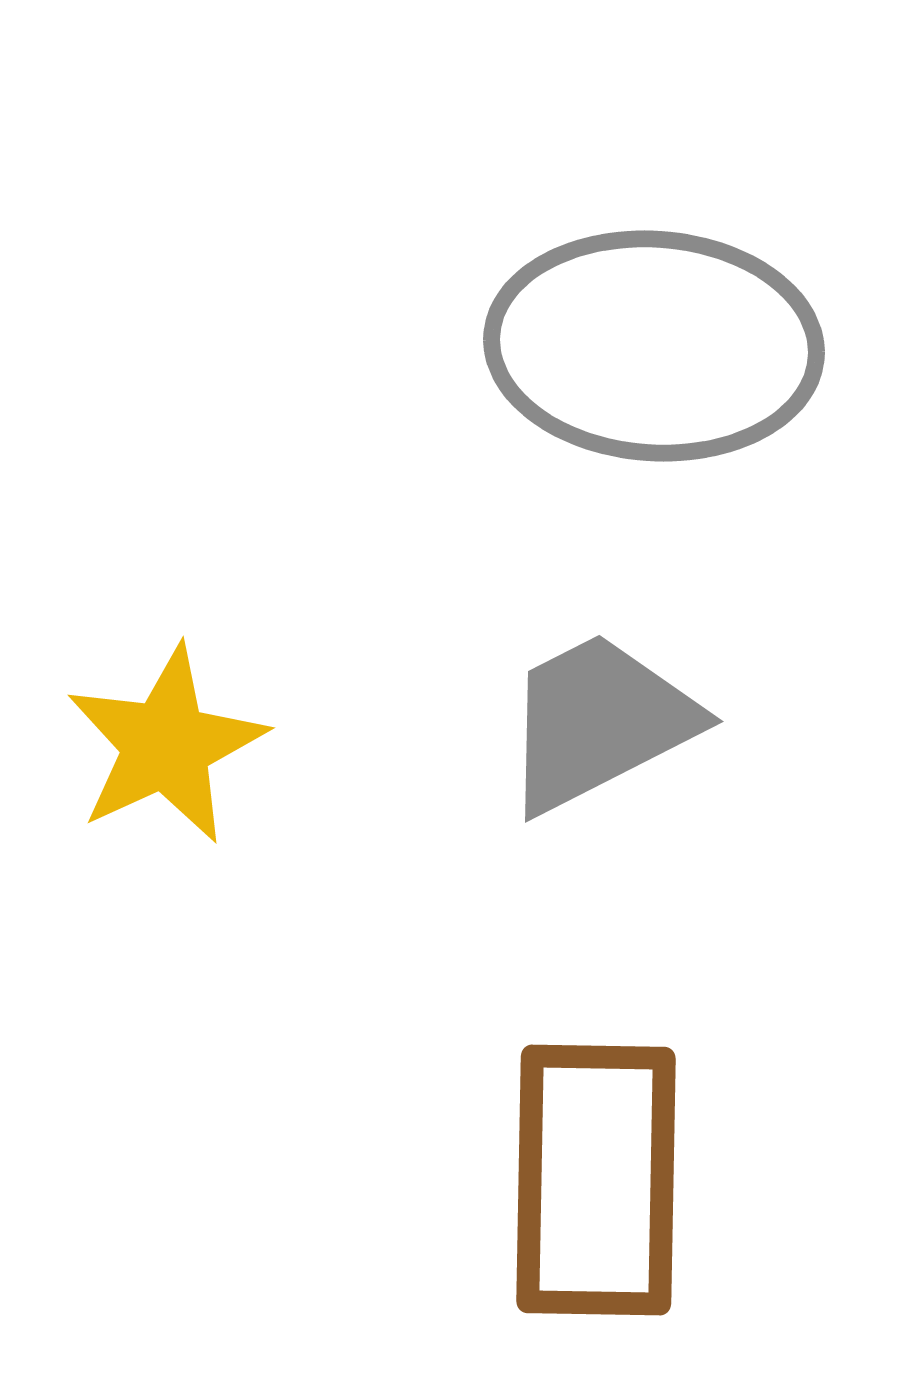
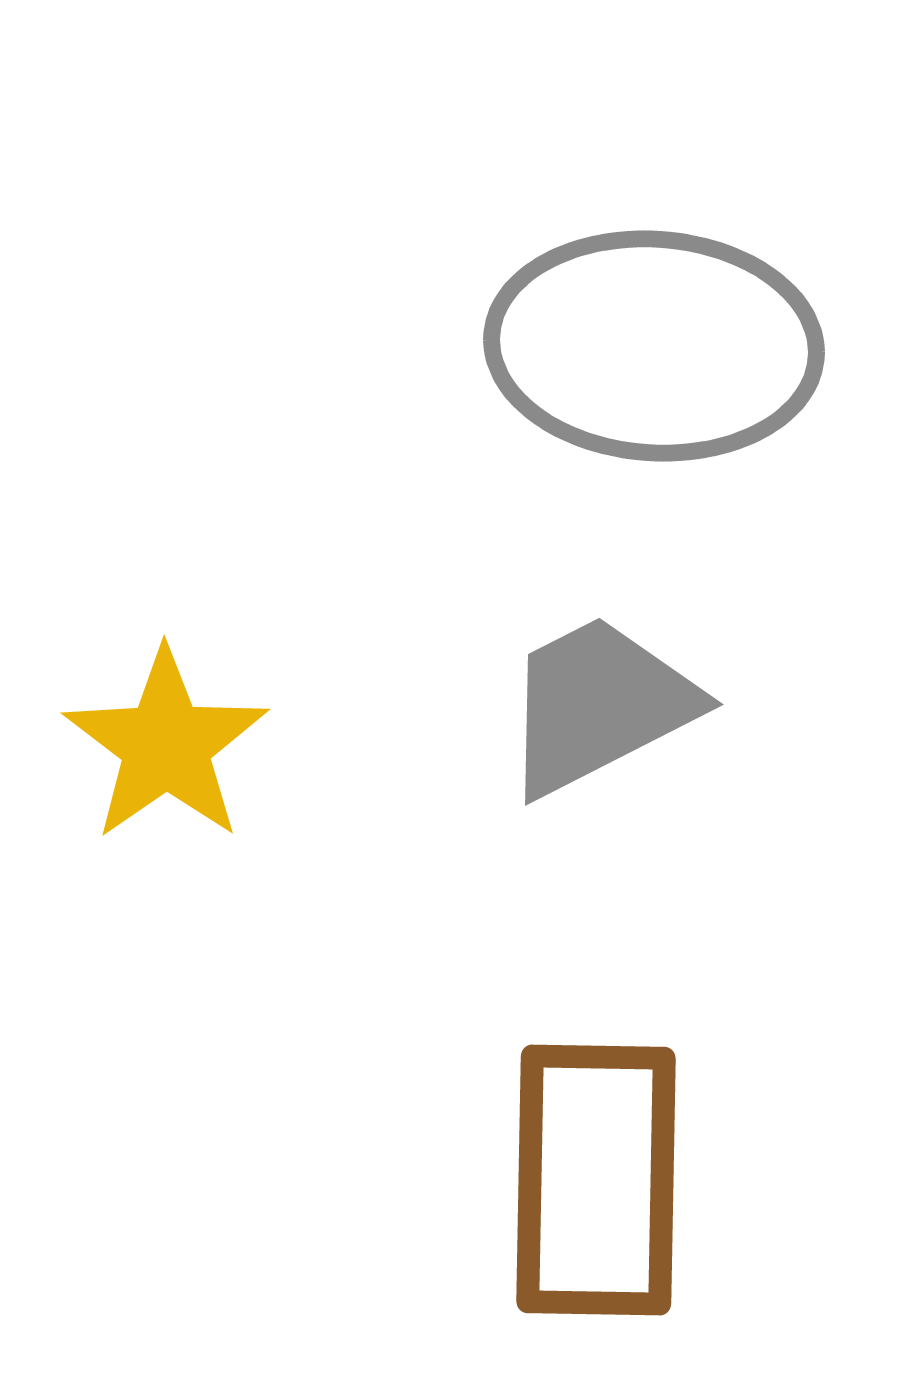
gray trapezoid: moved 17 px up
yellow star: rotated 10 degrees counterclockwise
